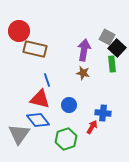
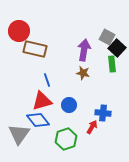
red triangle: moved 2 px right, 2 px down; rotated 30 degrees counterclockwise
